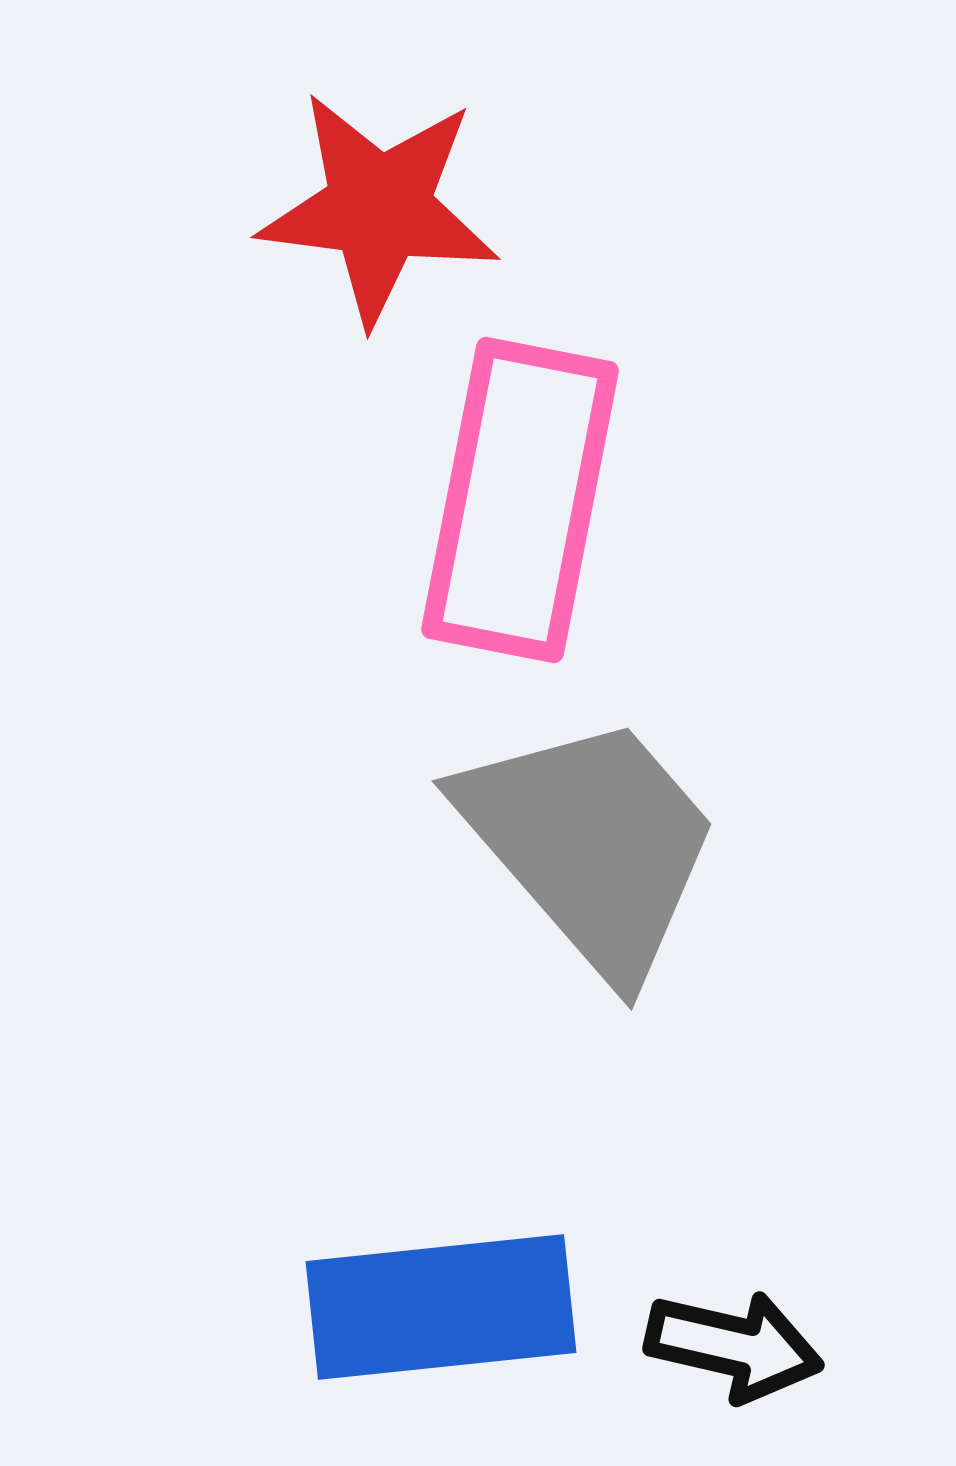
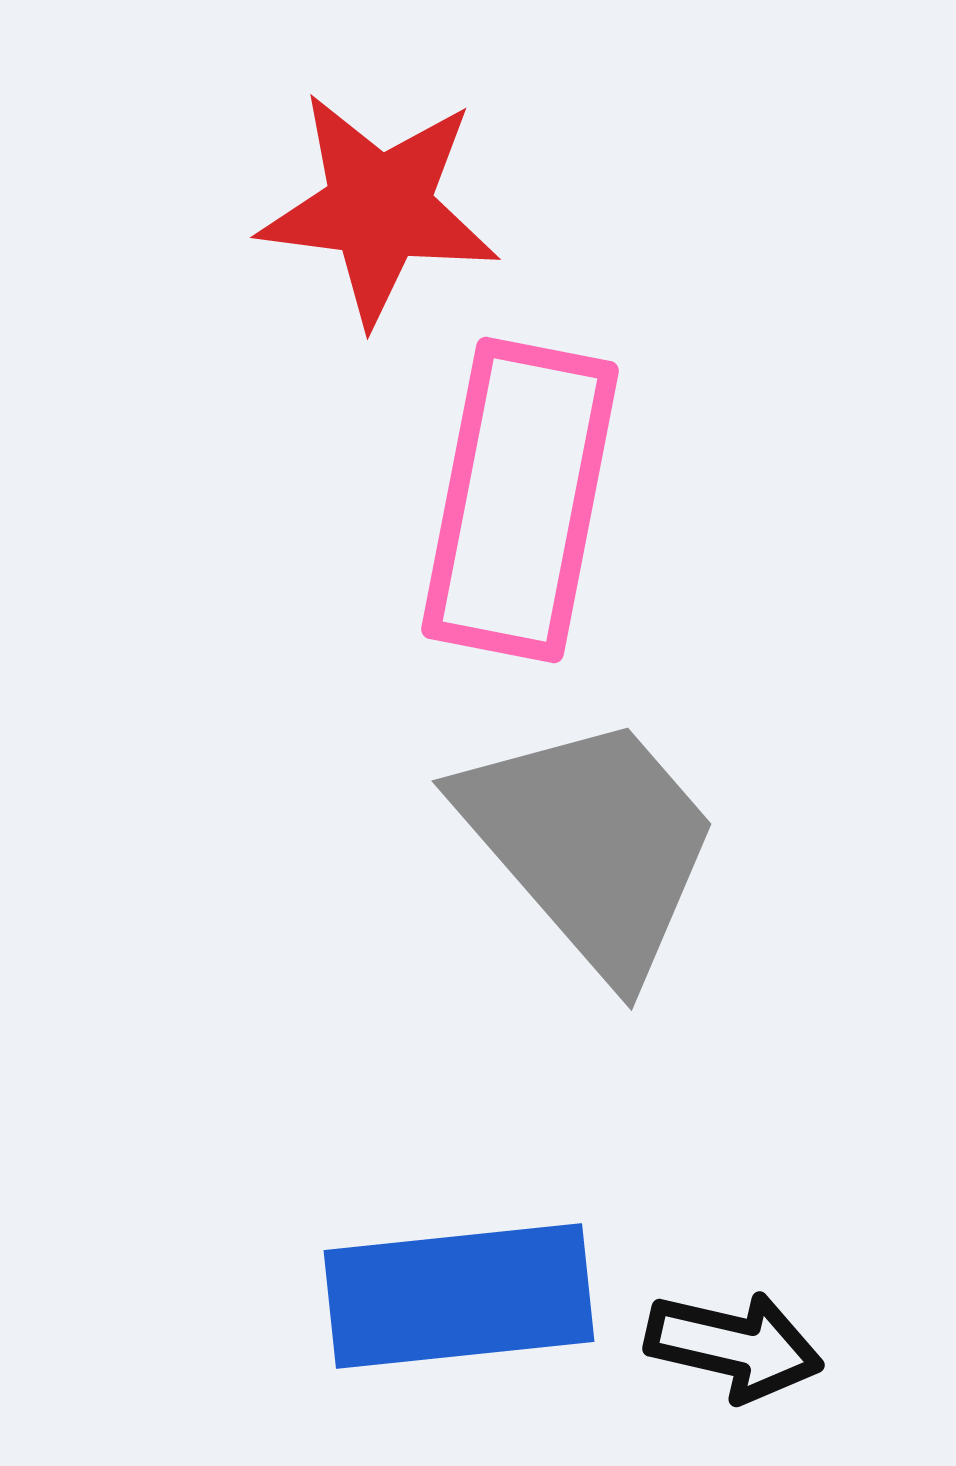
blue rectangle: moved 18 px right, 11 px up
